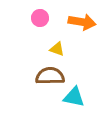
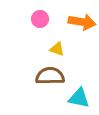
pink circle: moved 1 px down
cyan triangle: moved 5 px right, 1 px down
